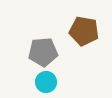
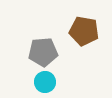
cyan circle: moved 1 px left
